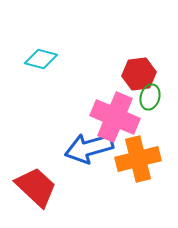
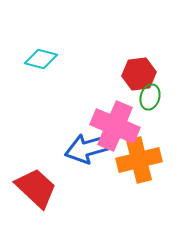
pink cross: moved 9 px down
orange cross: moved 1 px right, 1 px down
red trapezoid: moved 1 px down
